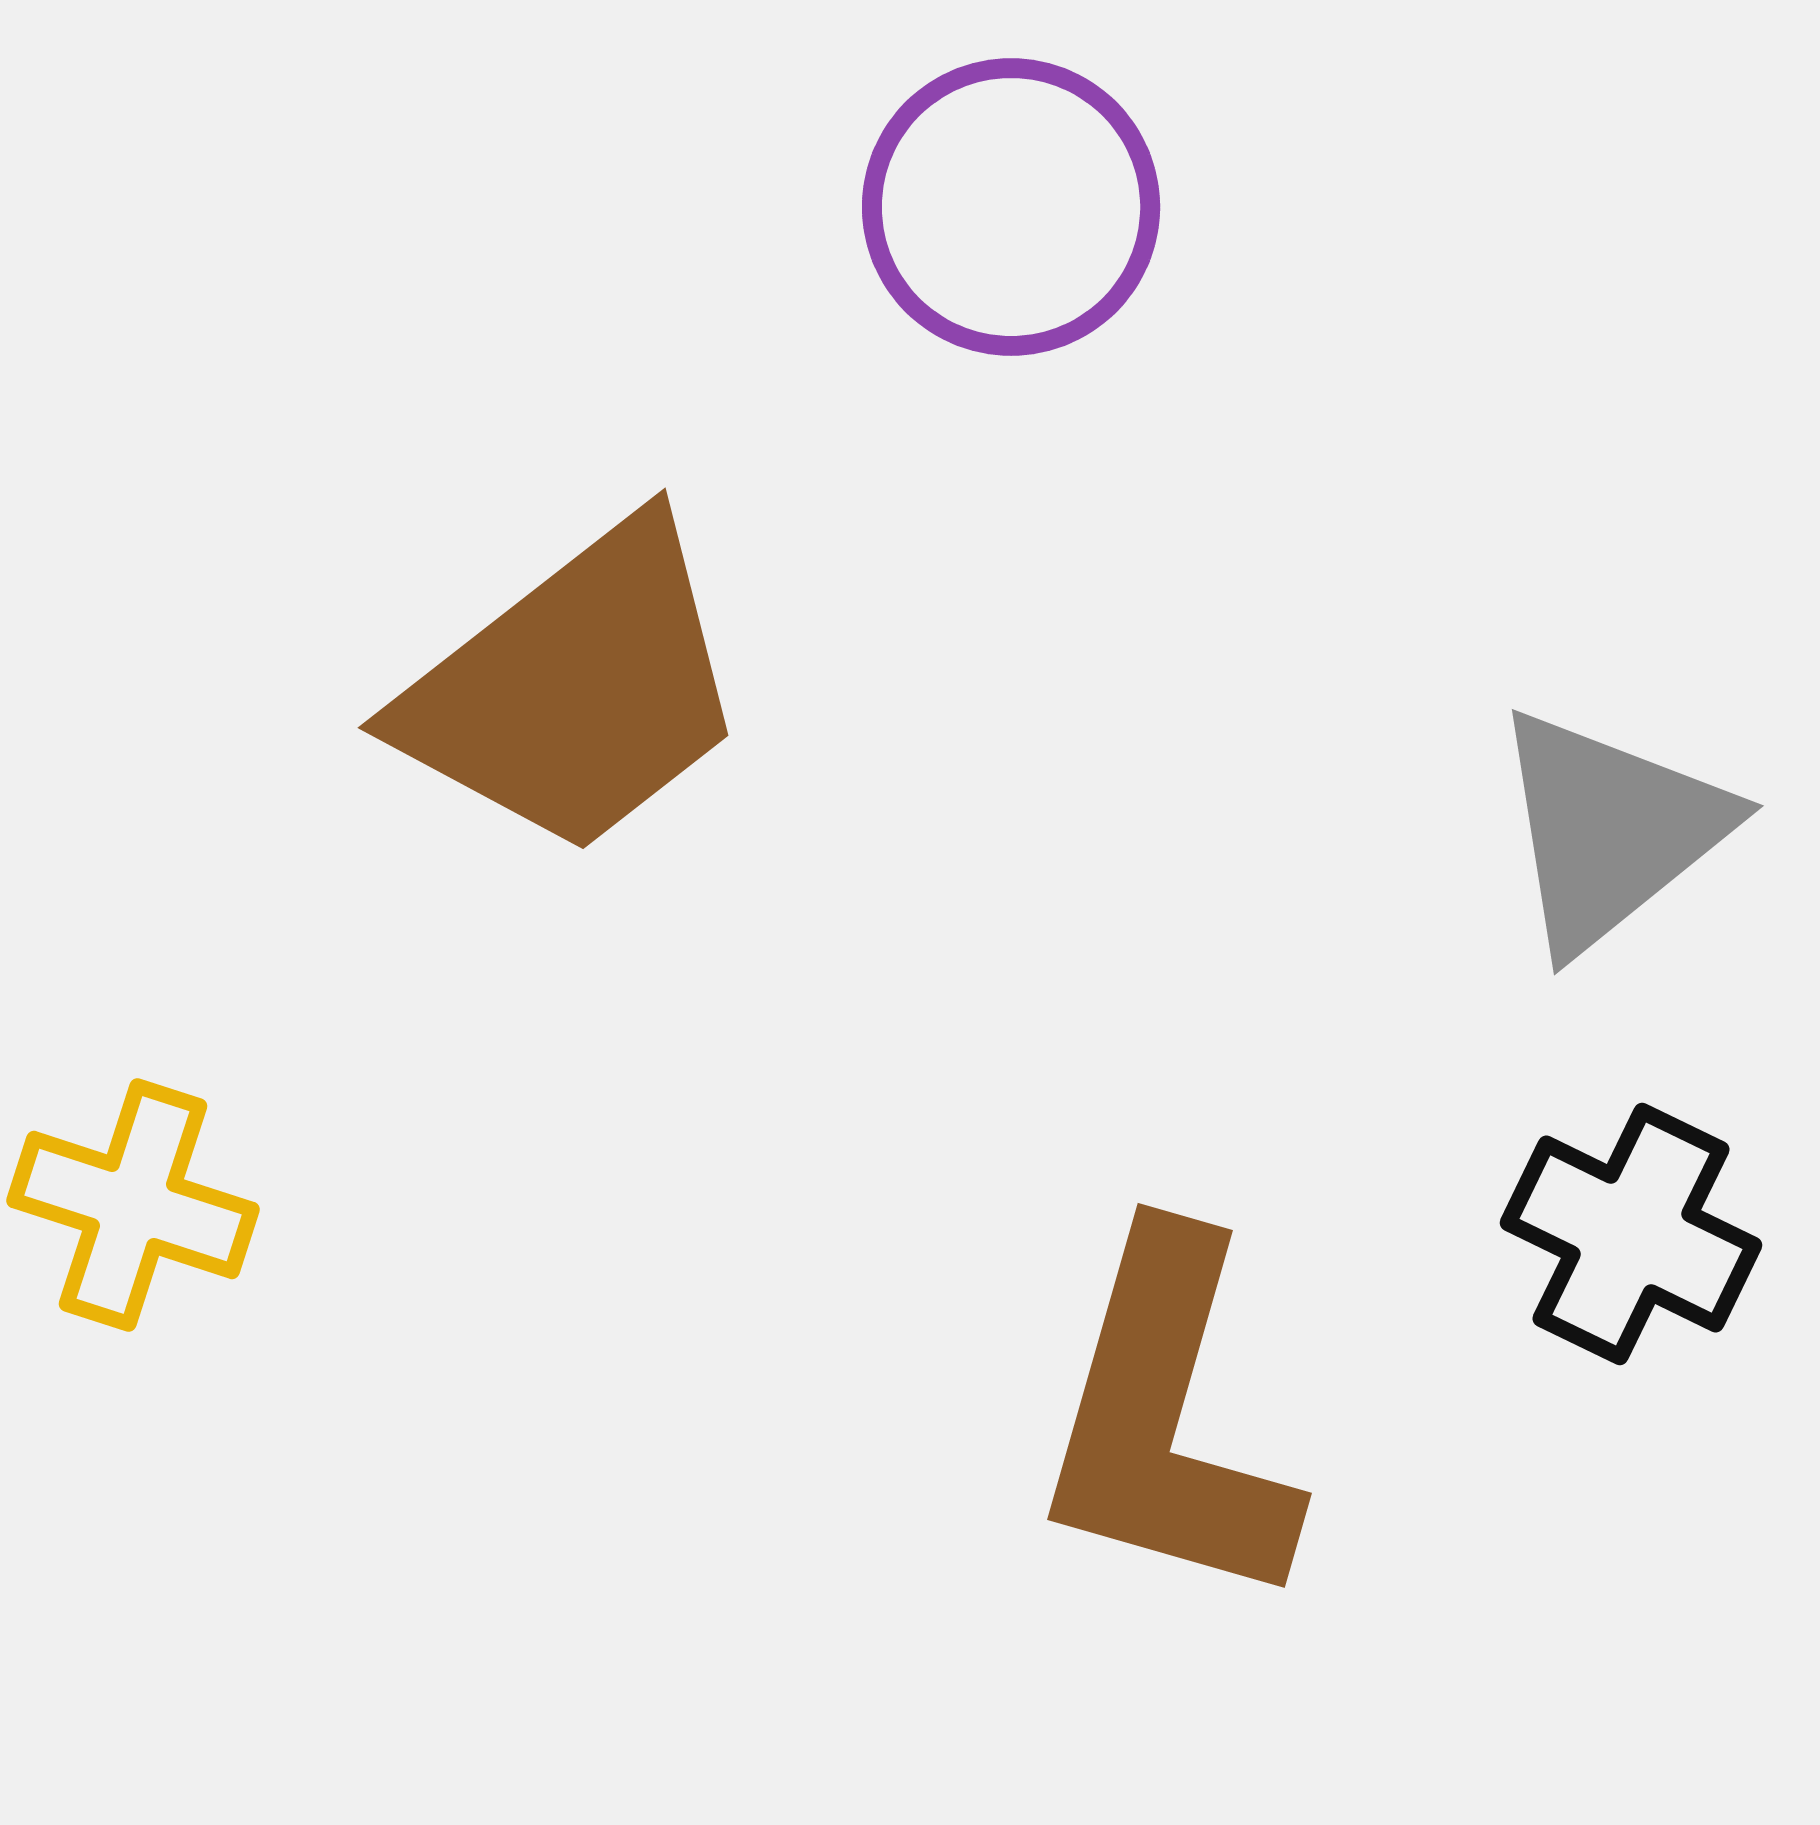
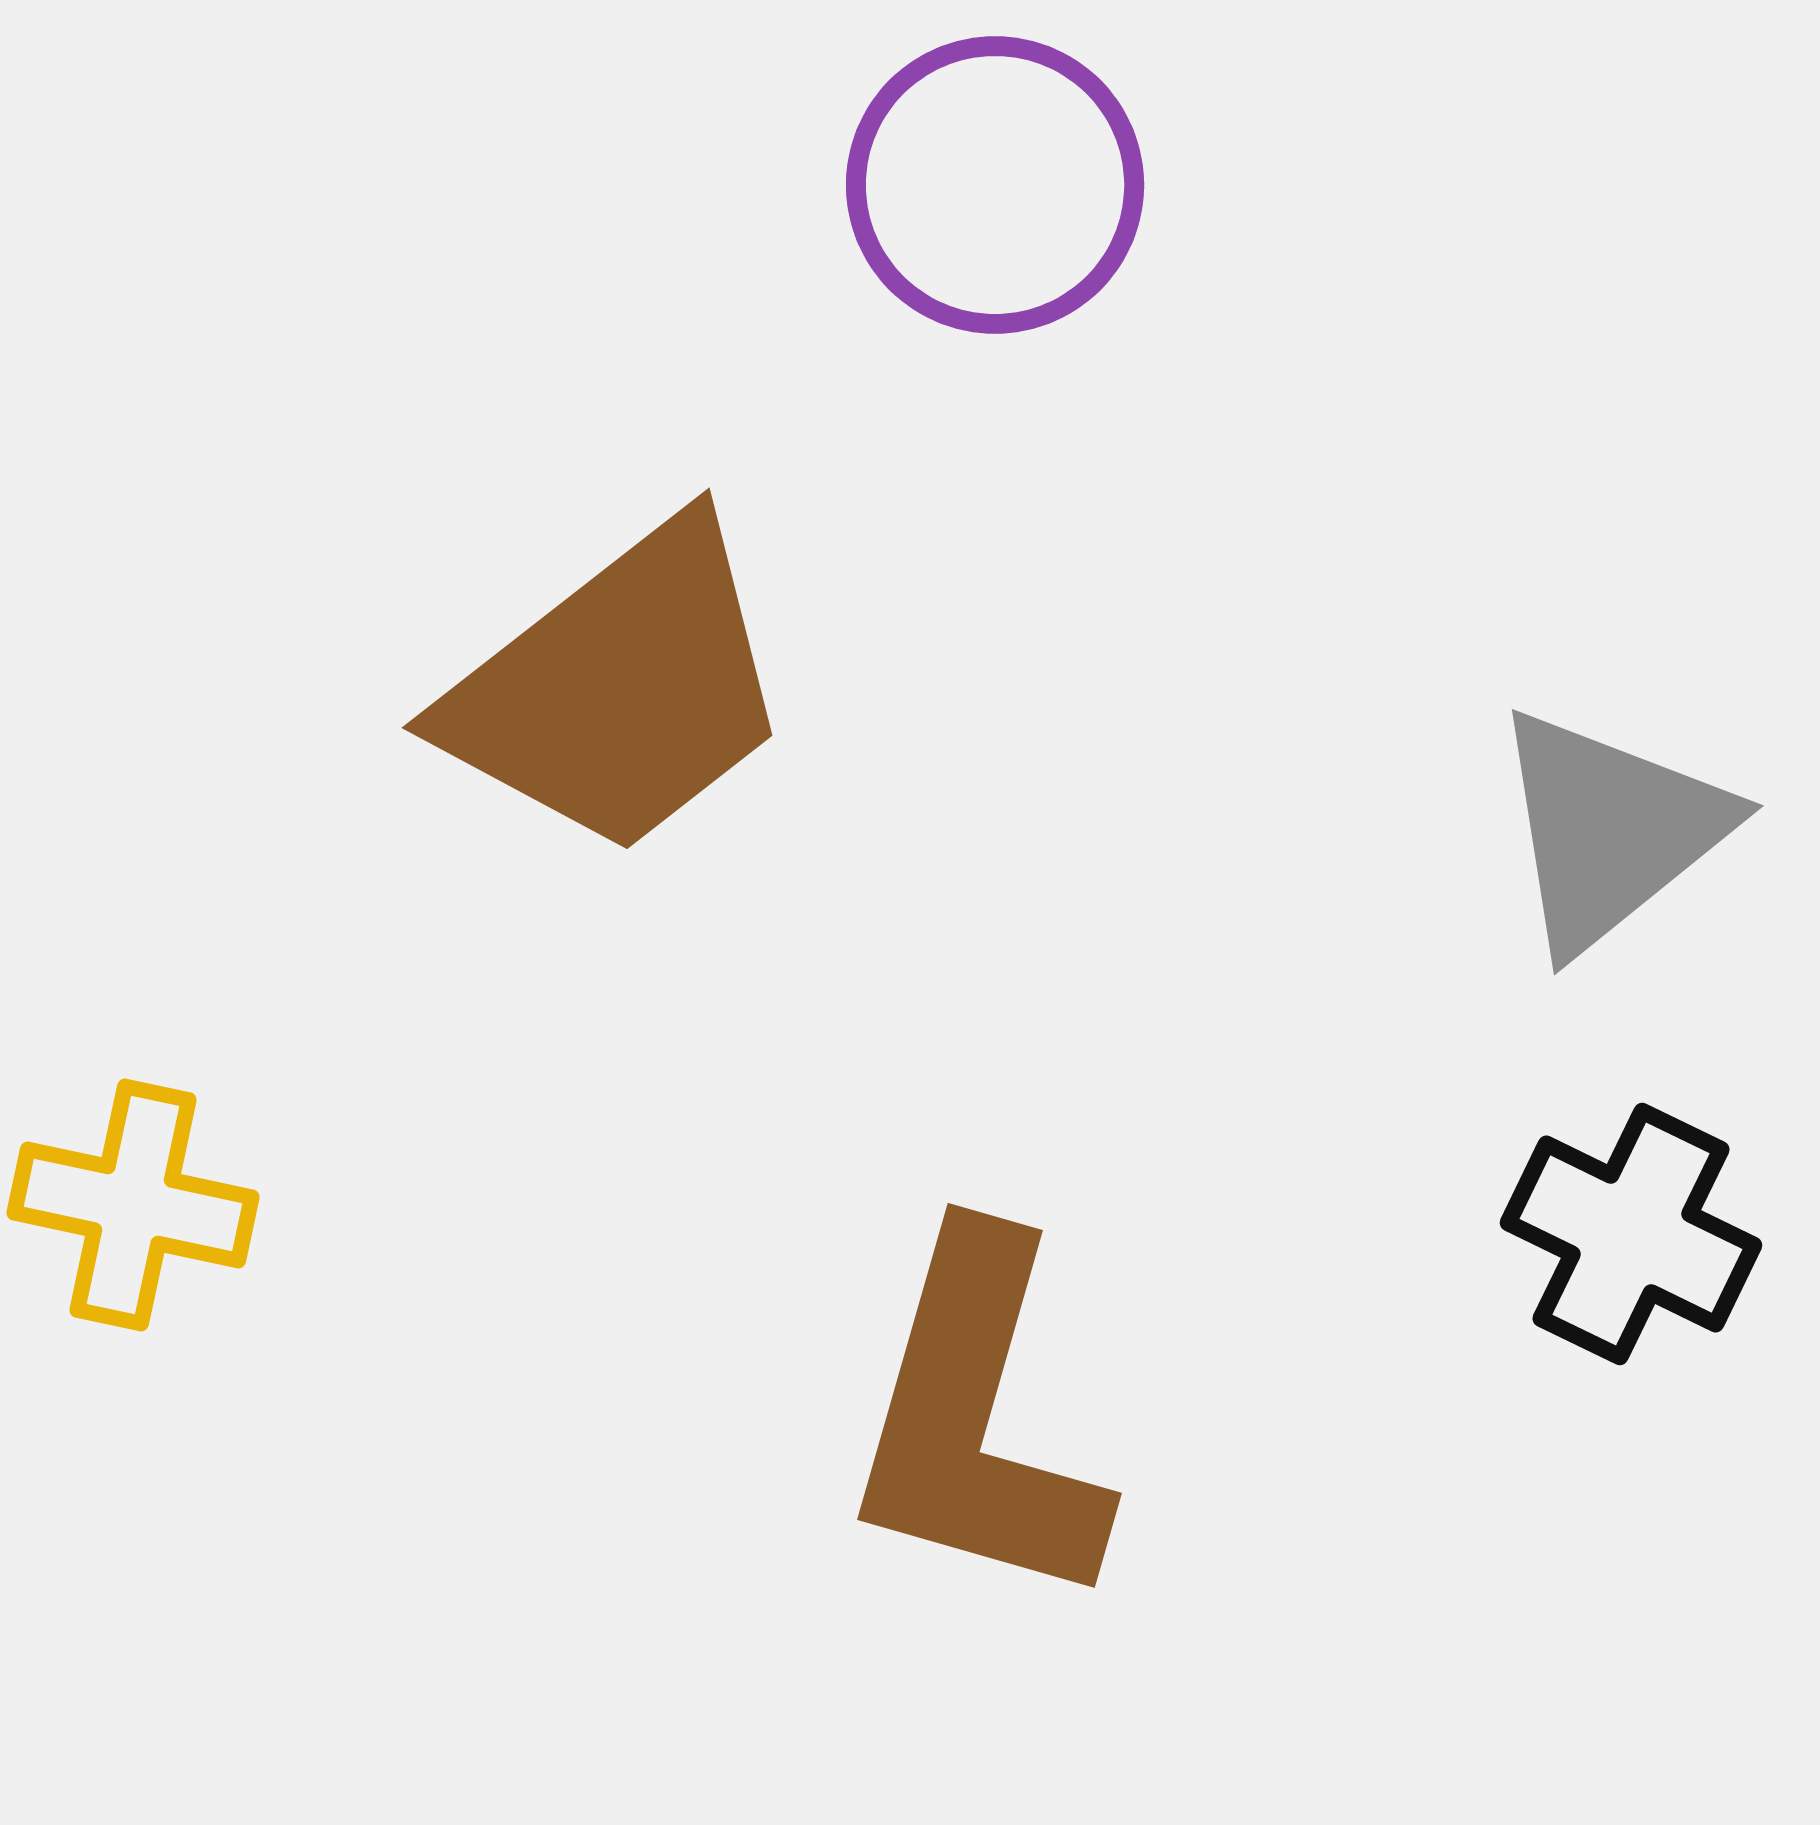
purple circle: moved 16 px left, 22 px up
brown trapezoid: moved 44 px right
yellow cross: rotated 6 degrees counterclockwise
brown L-shape: moved 190 px left
